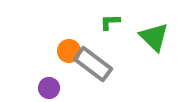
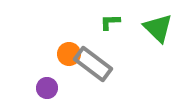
green triangle: moved 4 px right, 9 px up
orange circle: moved 3 px down
purple circle: moved 2 px left
